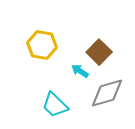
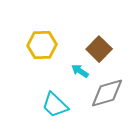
yellow hexagon: rotated 12 degrees counterclockwise
brown square: moved 3 px up
